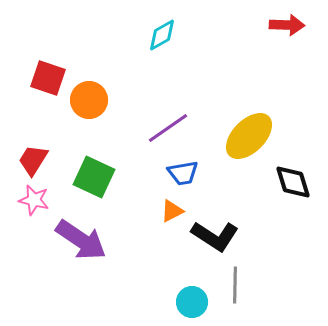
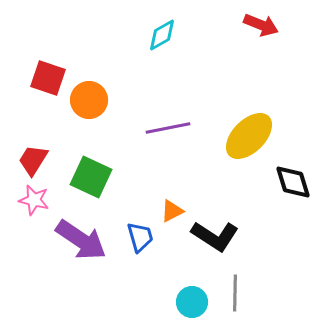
red arrow: moved 26 px left; rotated 20 degrees clockwise
purple line: rotated 24 degrees clockwise
blue trapezoid: moved 43 px left, 64 px down; rotated 96 degrees counterclockwise
green square: moved 3 px left
gray line: moved 8 px down
